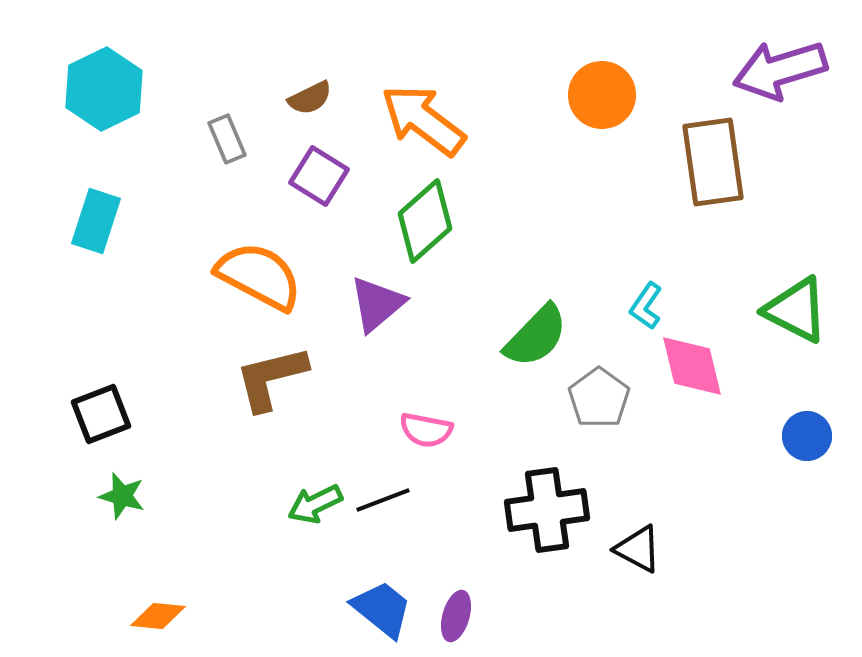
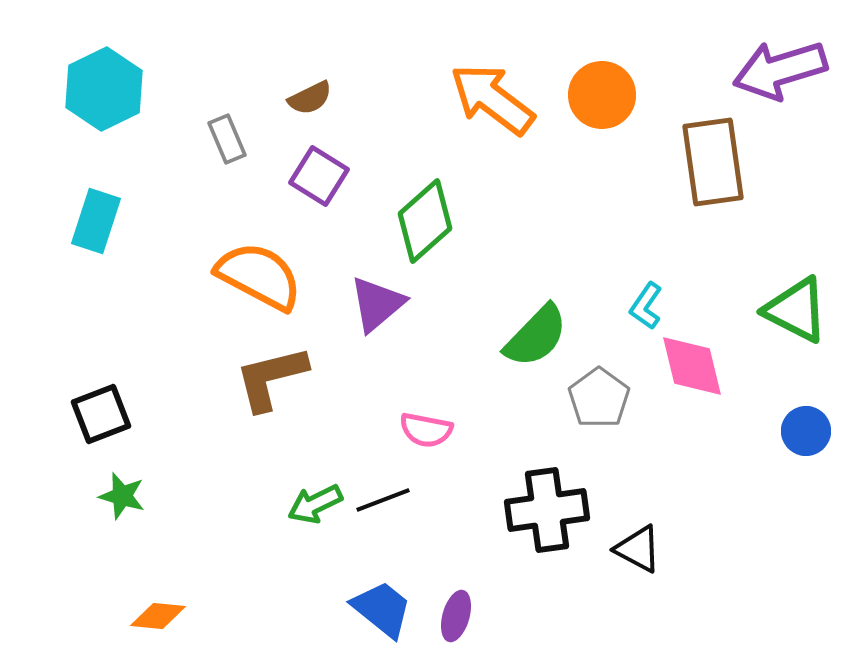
orange arrow: moved 69 px right, 21 px up
blue circle: moved 1 px left, 5 px up
